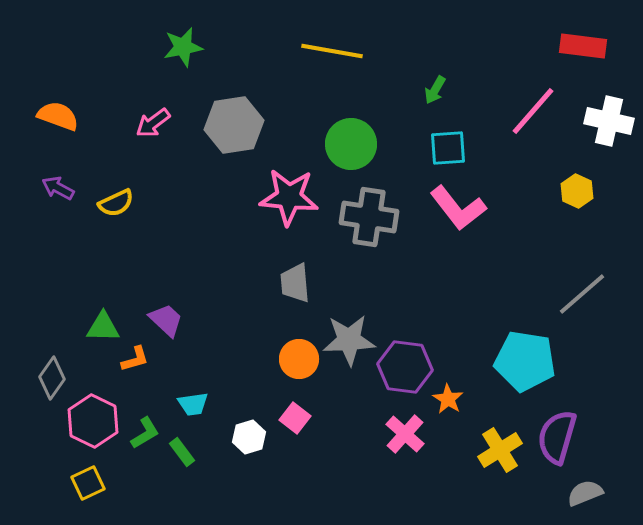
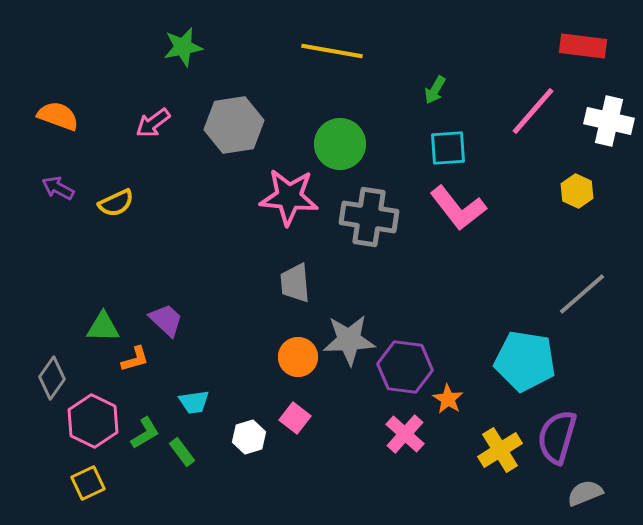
green circle: moved 11 px left
orange circle: moved 1 px left, 2 px up
cyan trapezoid: moved 1 px right, 2 px up
